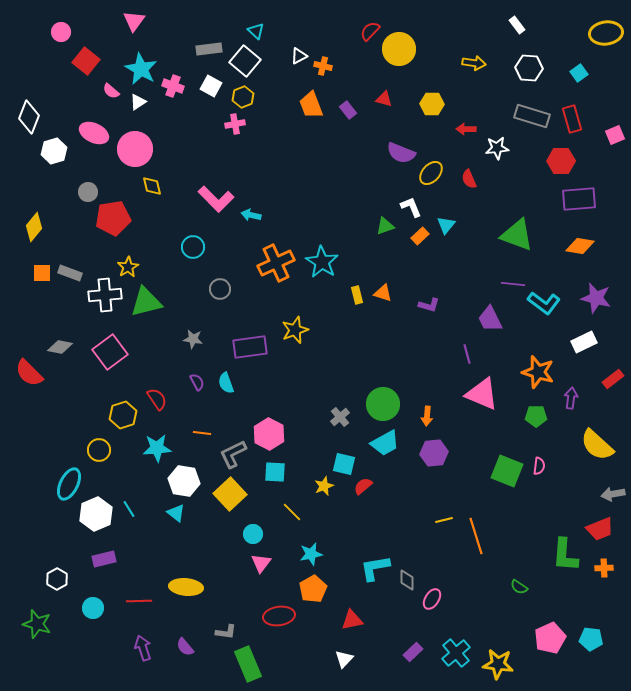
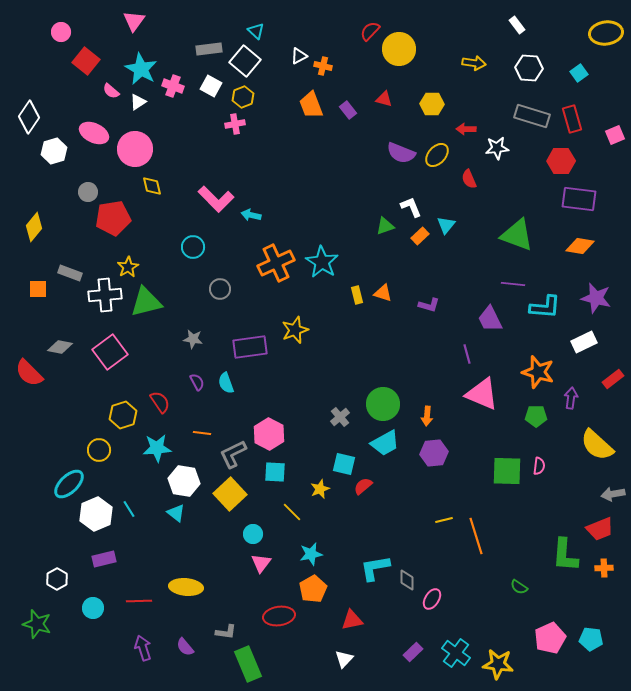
white diamond at (29, 117): rotated 12 degrees clockwise
yellow ellipse at (431, 173): moved 6 px right, 18 px up
purple rectangle at (579, 199): rotated 12 degrees clockwise
orange square at (42, 273): moved 4 px left, 16 px down
cyan L-shape at (544, 303): moved 1 px right, 4 px down; rotated 32 degrees counterclockwise
red semicircle at (157, 399): moved 3 px right, 3 px down
green square at (507, 471): rotated 20 degrees counterclockwise
cyan ellipse at (69, 484): rotated 20 degrees clockwise
yellow star at (324, 486): moved 4 px left, 3 px down
cyan cross at (456, 653): rotated 12 degrees counterclockwise
